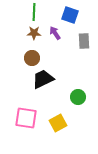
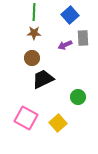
blue square: rotated 30 degrees clockwise
purple arrow: moved 10 px right, 12 px down; rotated 80 degrees counterclockwise
gray rectangle: moved 1 px left, 3 px up
pink square: rotated 20 degrees clockwise
yellow square: rotated 12 degrees counterclockwise
